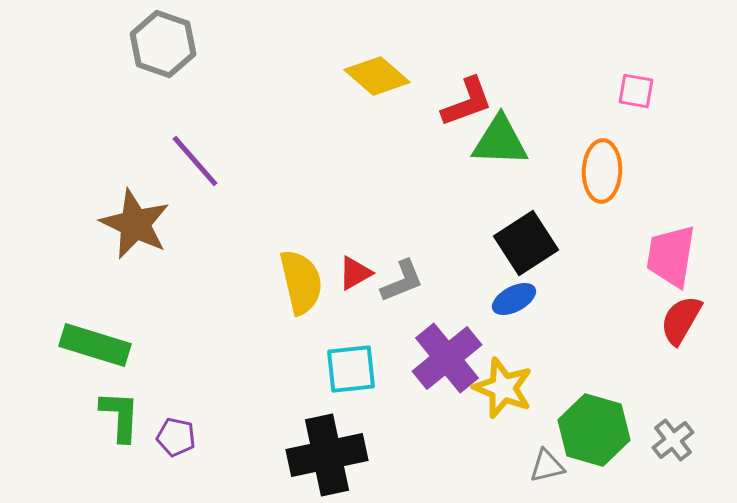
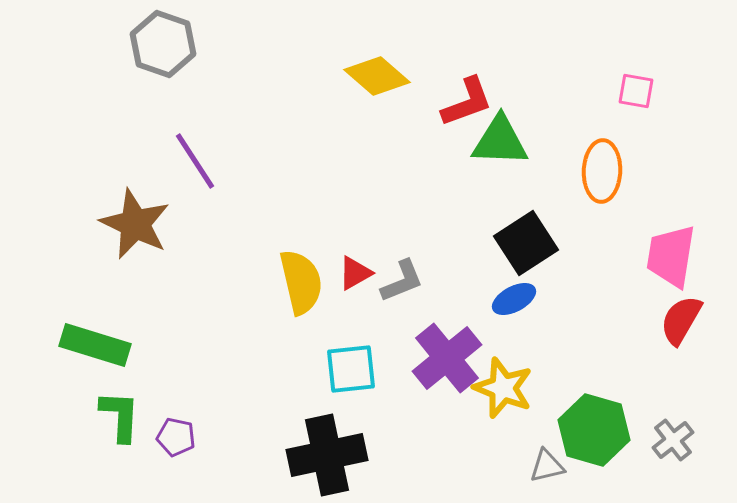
purple line: rotated 8 degrees clockwise
